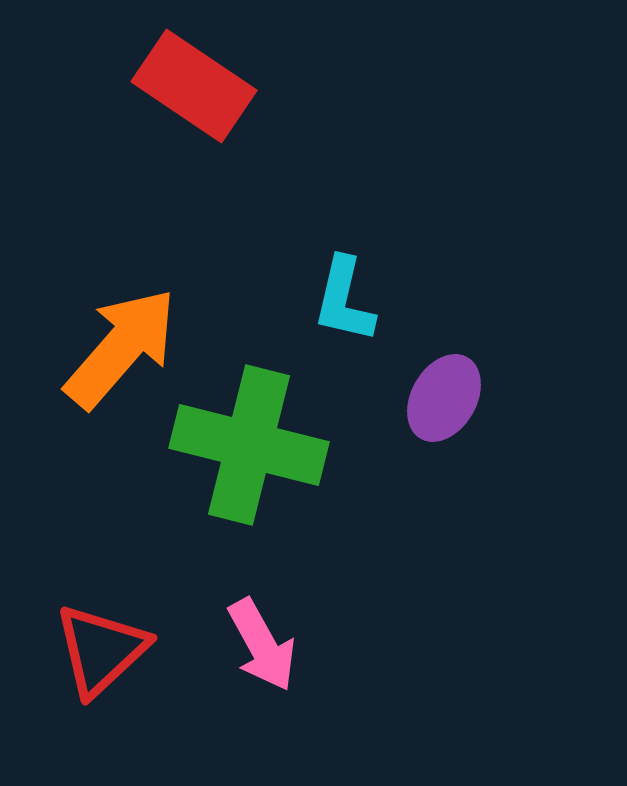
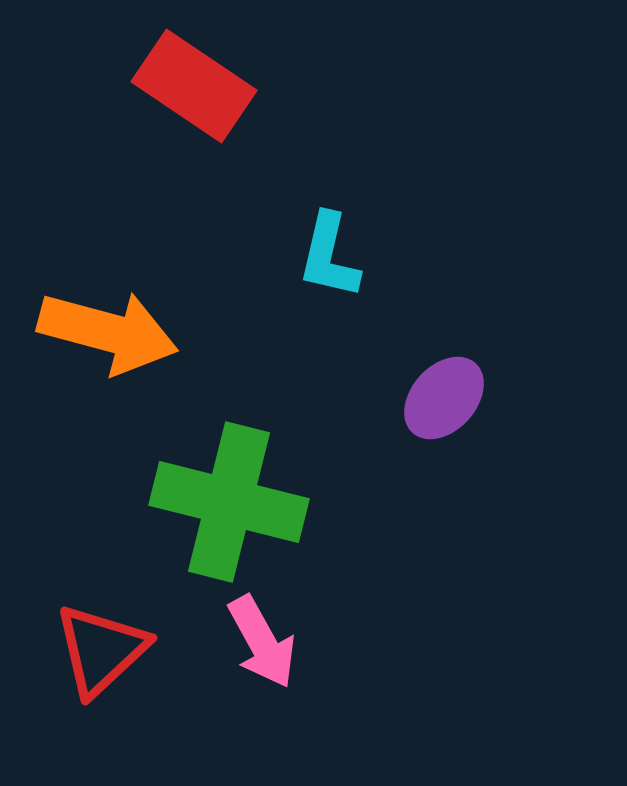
cyan L-shape: moved 15 px left, 44 px up
orange arrow: moved 13 px left, 16 px up; rotated 64 degrees clockwise
purple ellipse: rotated 12 degrees clockwise
green cross: moved 20 px left, 57 px down
pink arrow: moved 3 px up
